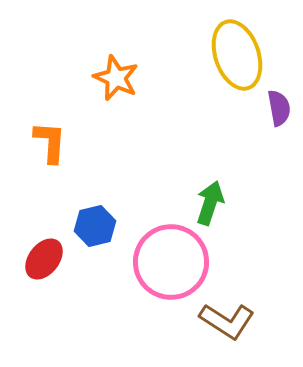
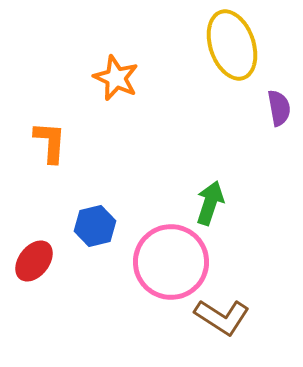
yellow ellipse: moved 5 px left, 10 px up
red ellipse: moved 10 px left, 2 px down
brown L-shape: moved 5 px left, 4 px up
